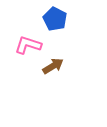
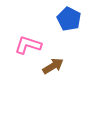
blue pentagon: moved 14 px right
